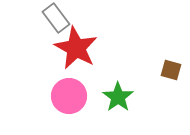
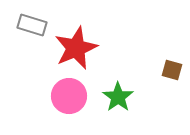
gray rectangle: moved 24 px left, 7 px down; rotated 36 degrees counterclockwise
red star: rotated 21 degrees clockwise
brown square: moved 1 px right
